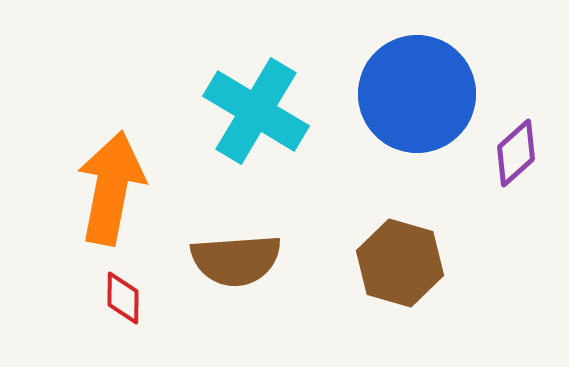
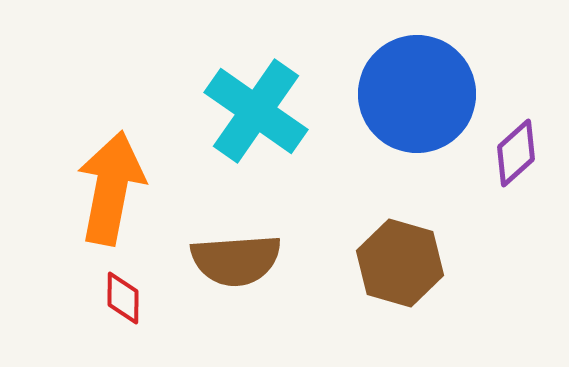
cyan cross: rotated 4 degrees clockwise
